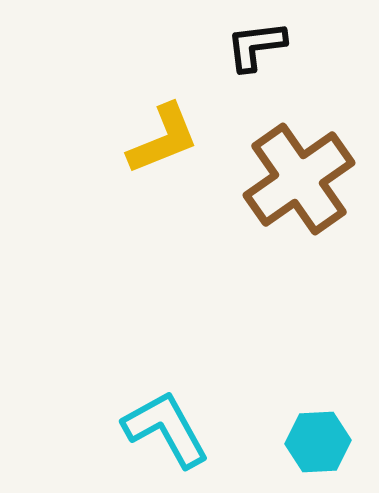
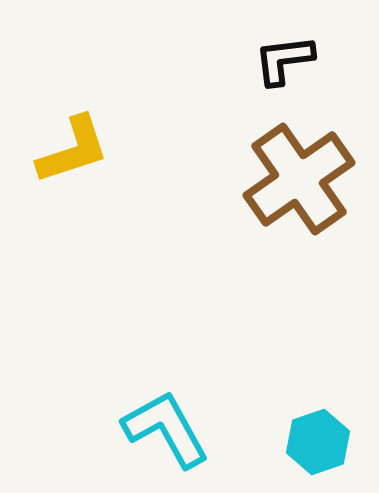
black L-shape: moved 28 px right, 14 px down
yellow L-shape: moved 90 px left, 11 px down; rotated 4 degrees clockwise
cyan hexagon: rotated 16 degrees counterclockwise
